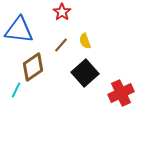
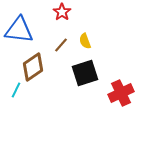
black square: rotated 24 degrees clockwise
